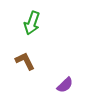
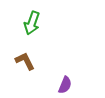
purple semicircle: rotated 24 degrees counterclockwise
